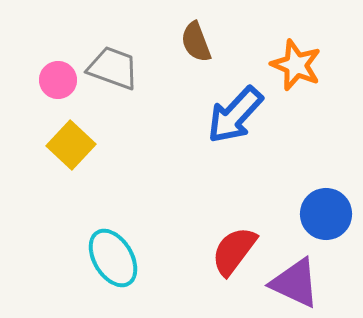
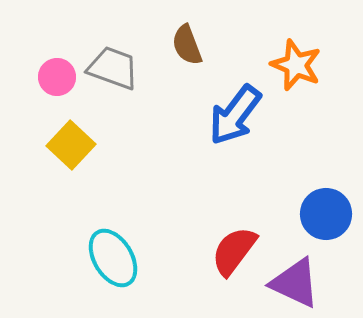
brown semicircle: moved 9 px left, 3 px down
pink circle: moved 1 px left, 3 px up
blue arrow: rotated 6 degrees counterclockwise
